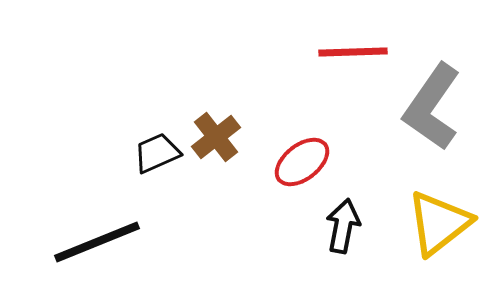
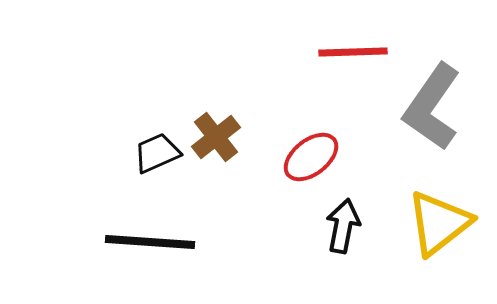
red ellipse: moved 9 px right, 5 px up
black line: moved 53 px right; rotated 26 degrees clockwise
